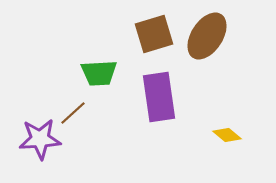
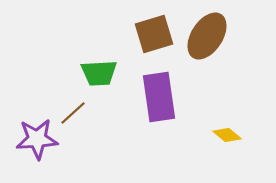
purple star: moved 3 px left
